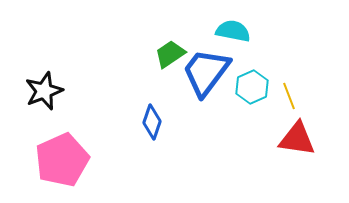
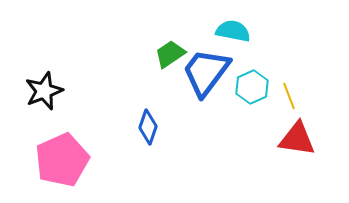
blue diamond: moved 4 px left, 5 px down
